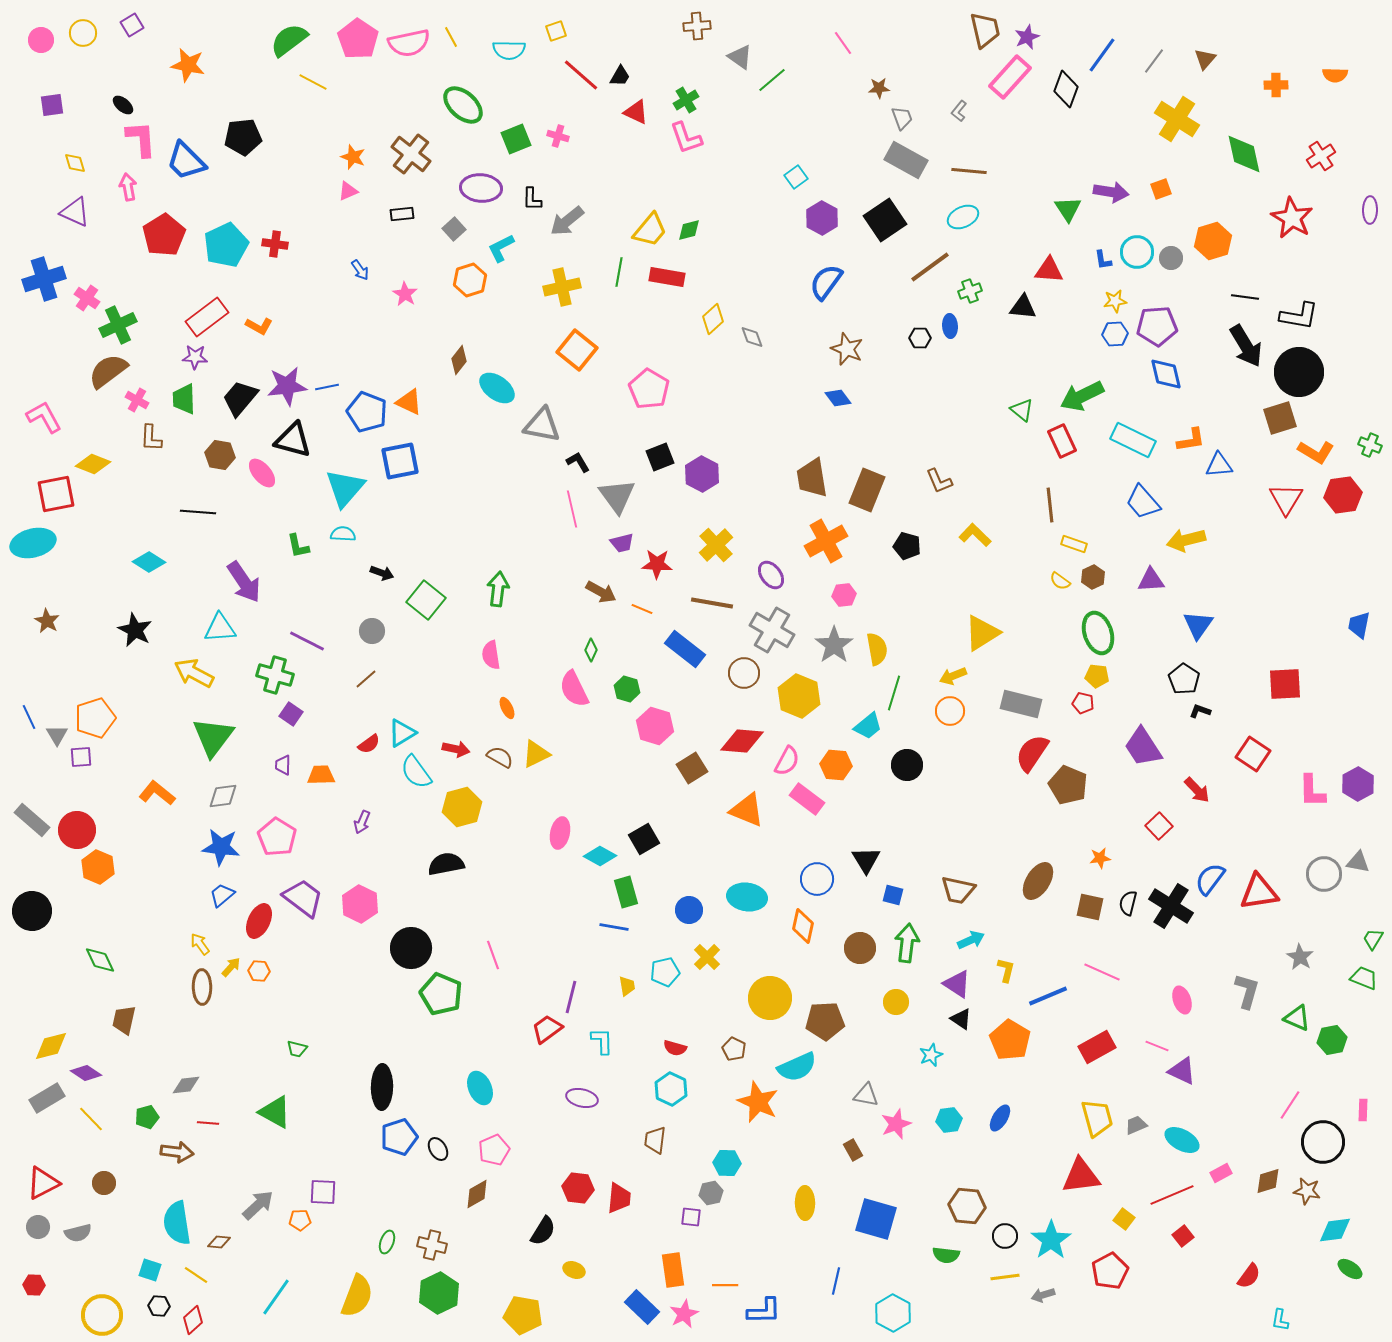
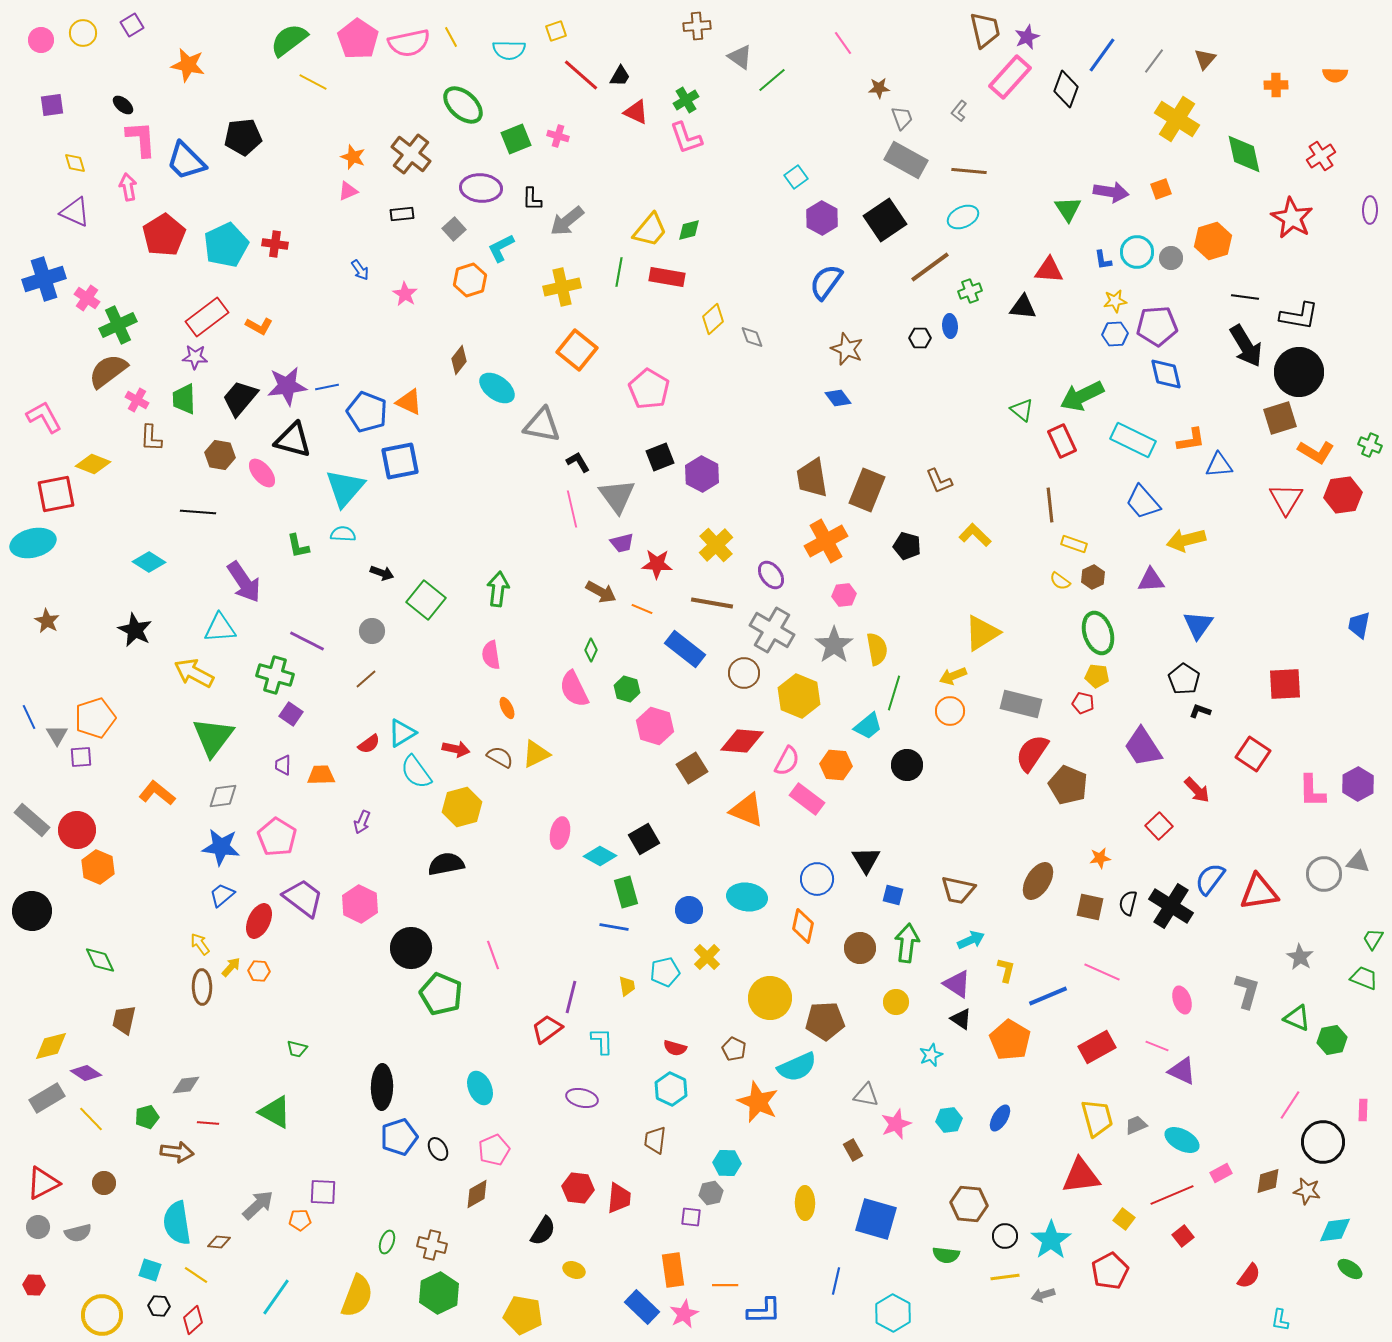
brown hexagon at (967, 1206): moved 2 px right, 2 px up
